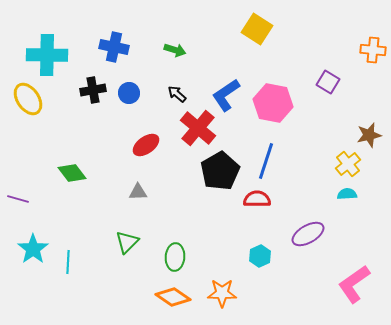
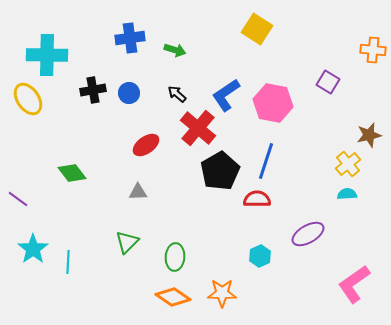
blue cross: moved 16 px right, 9 px up; rotated 20 degrees counterclockwise
purple line: rotated 20 degrees clockwise
